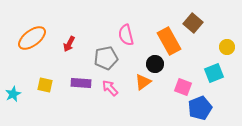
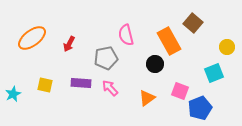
orange triangle: moved 4 px right, 16 px down
pink square: moved 3 px left, 4 px down
